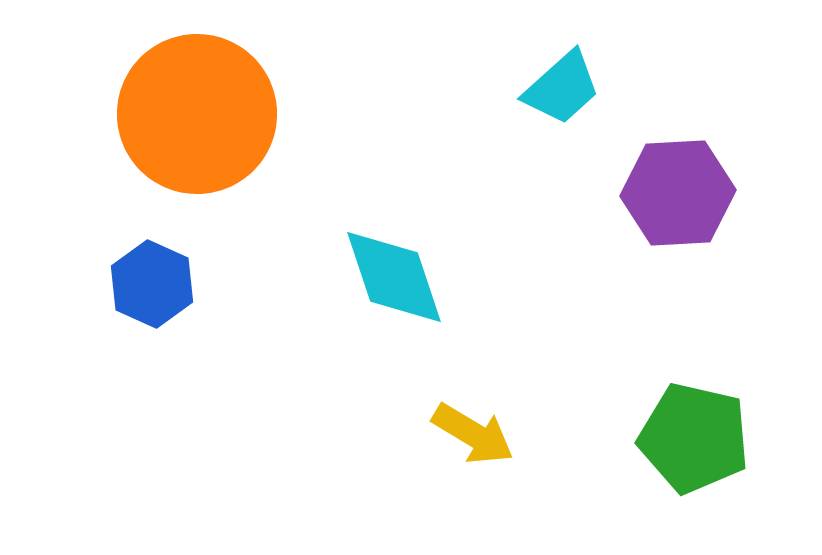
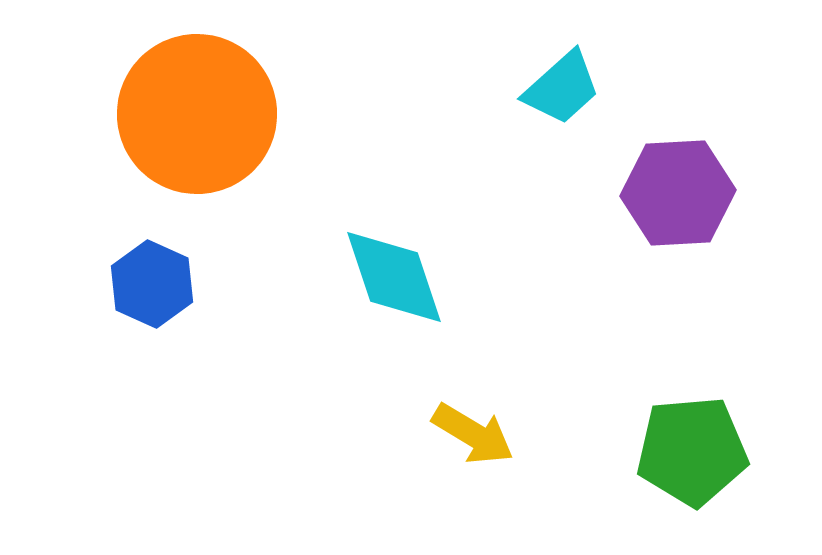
green pentagon: moved 2 px left, 13 px down; rotated 18 degrees counterclockwise
